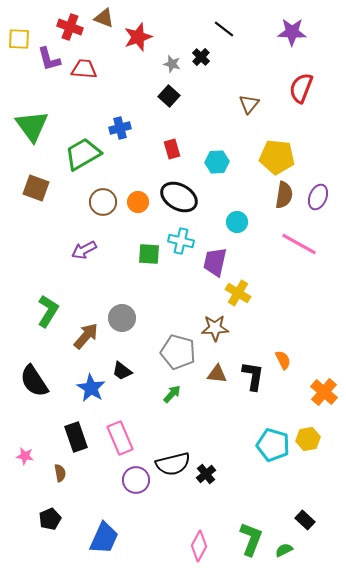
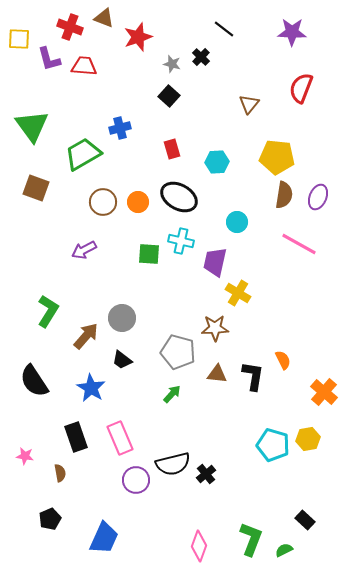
red trapezoid at (84, 69): moved 3 px up
black trapezoid at (122, 371): moved 11 px up
pink diamond at (199, 546): rotated 8 degrees counterclockwise
